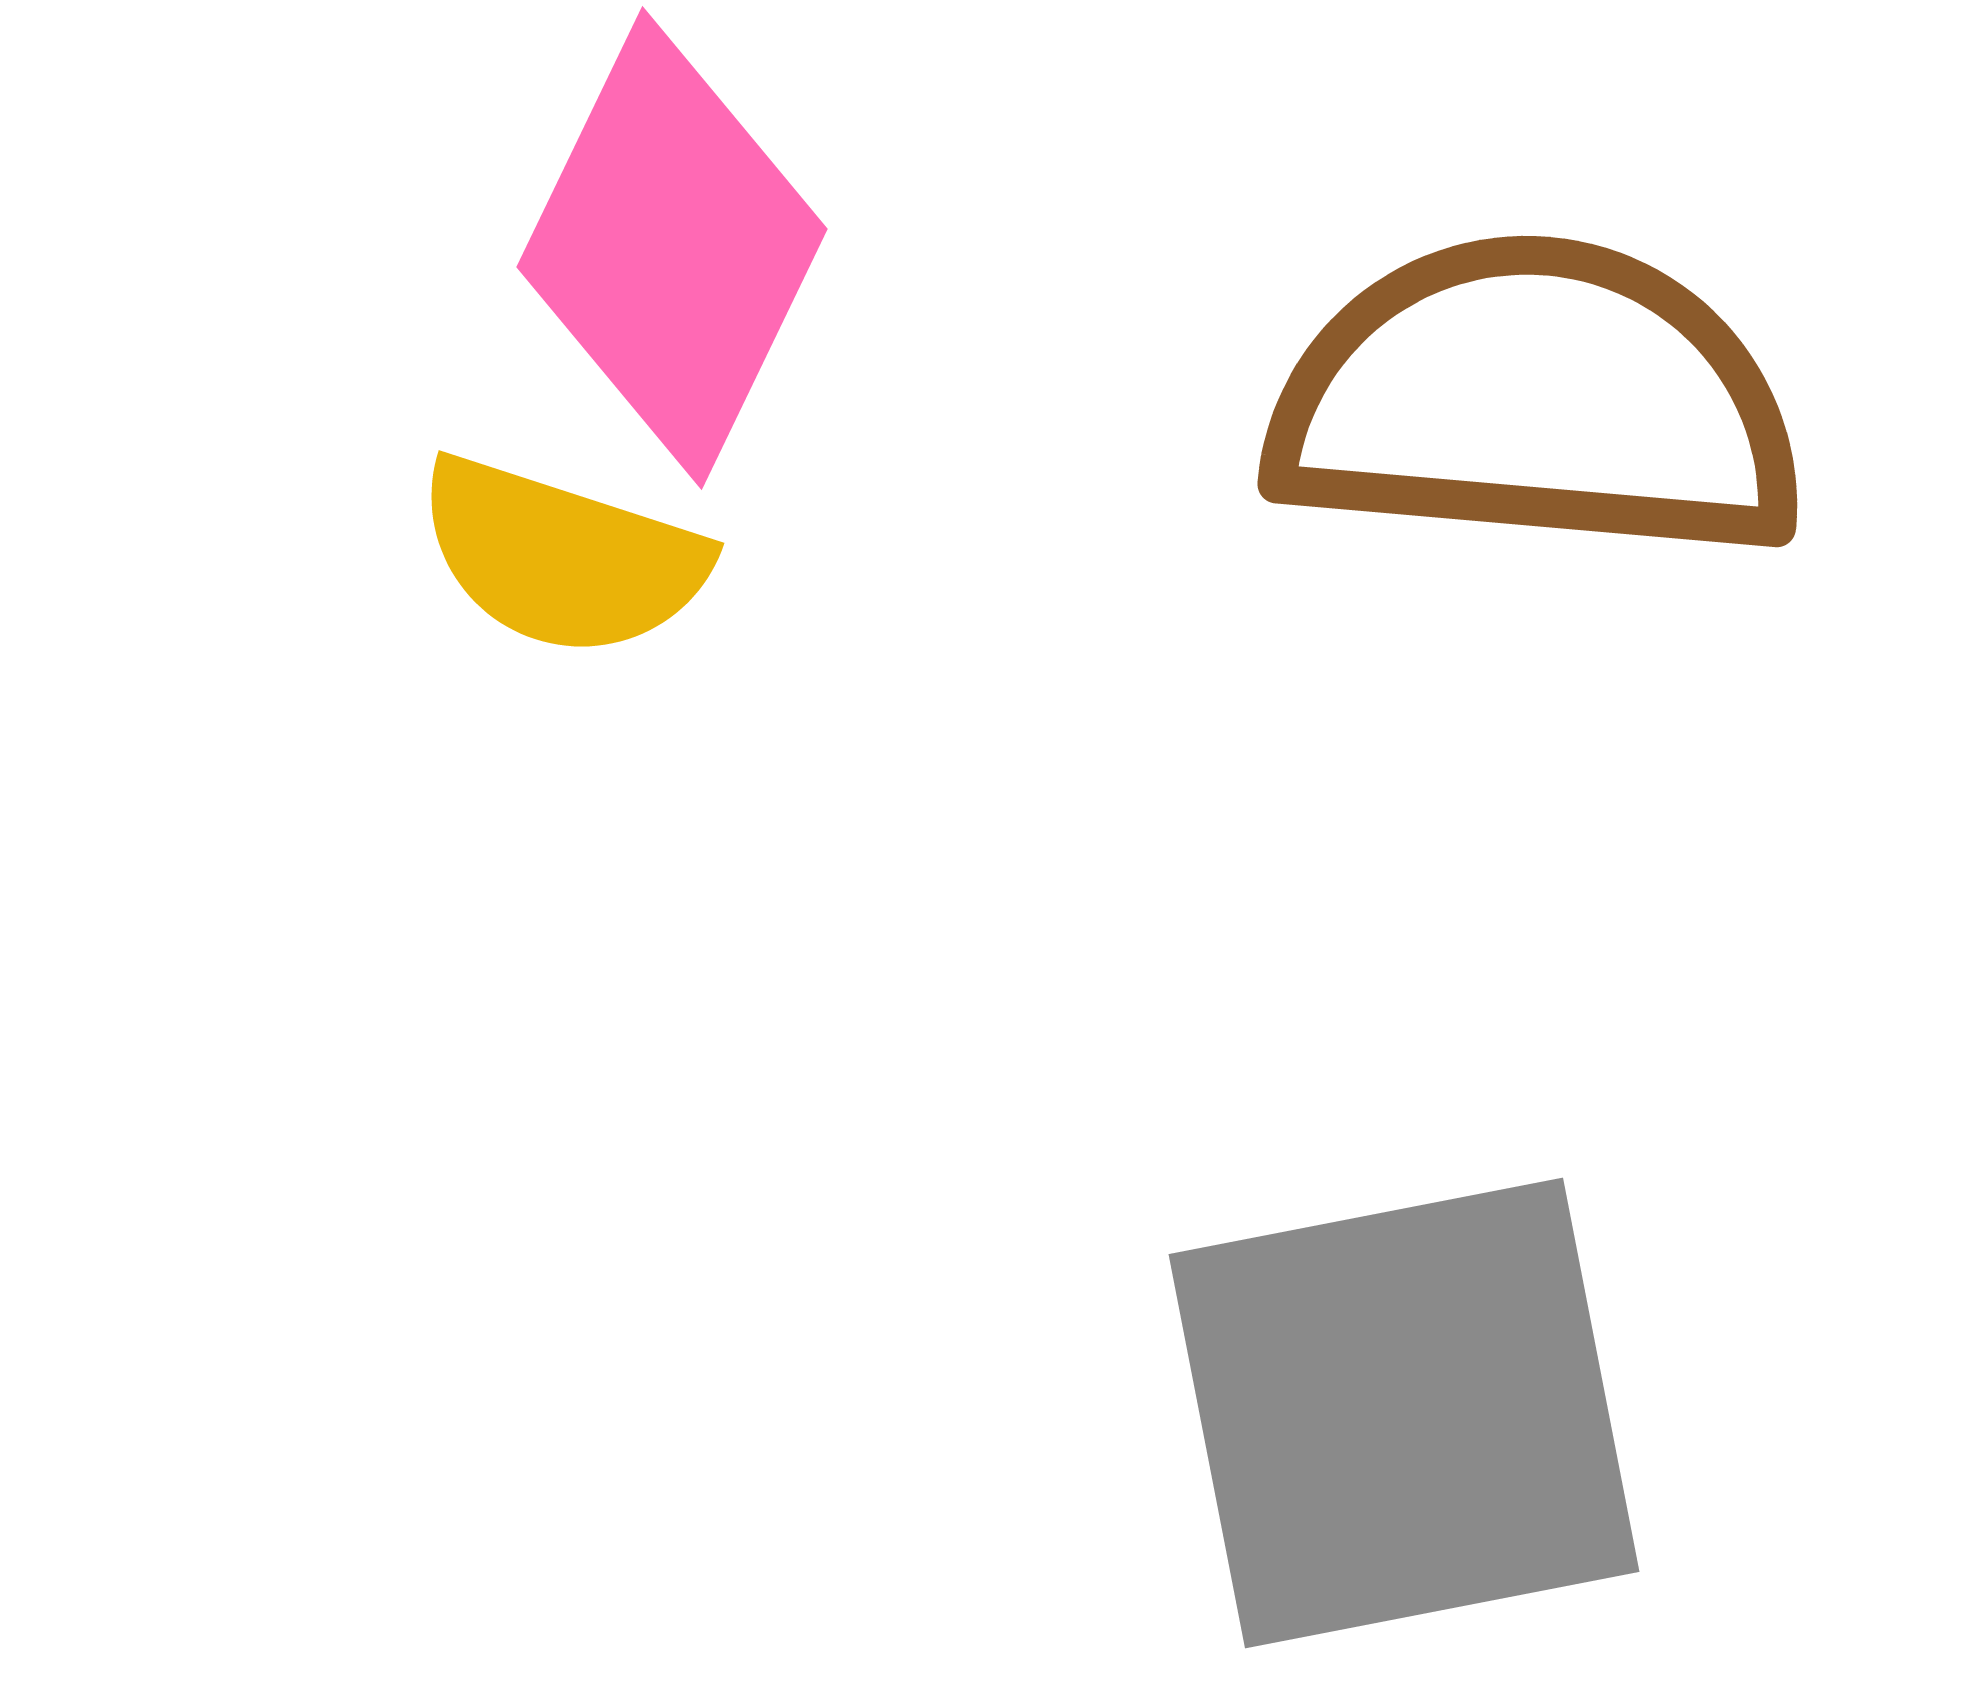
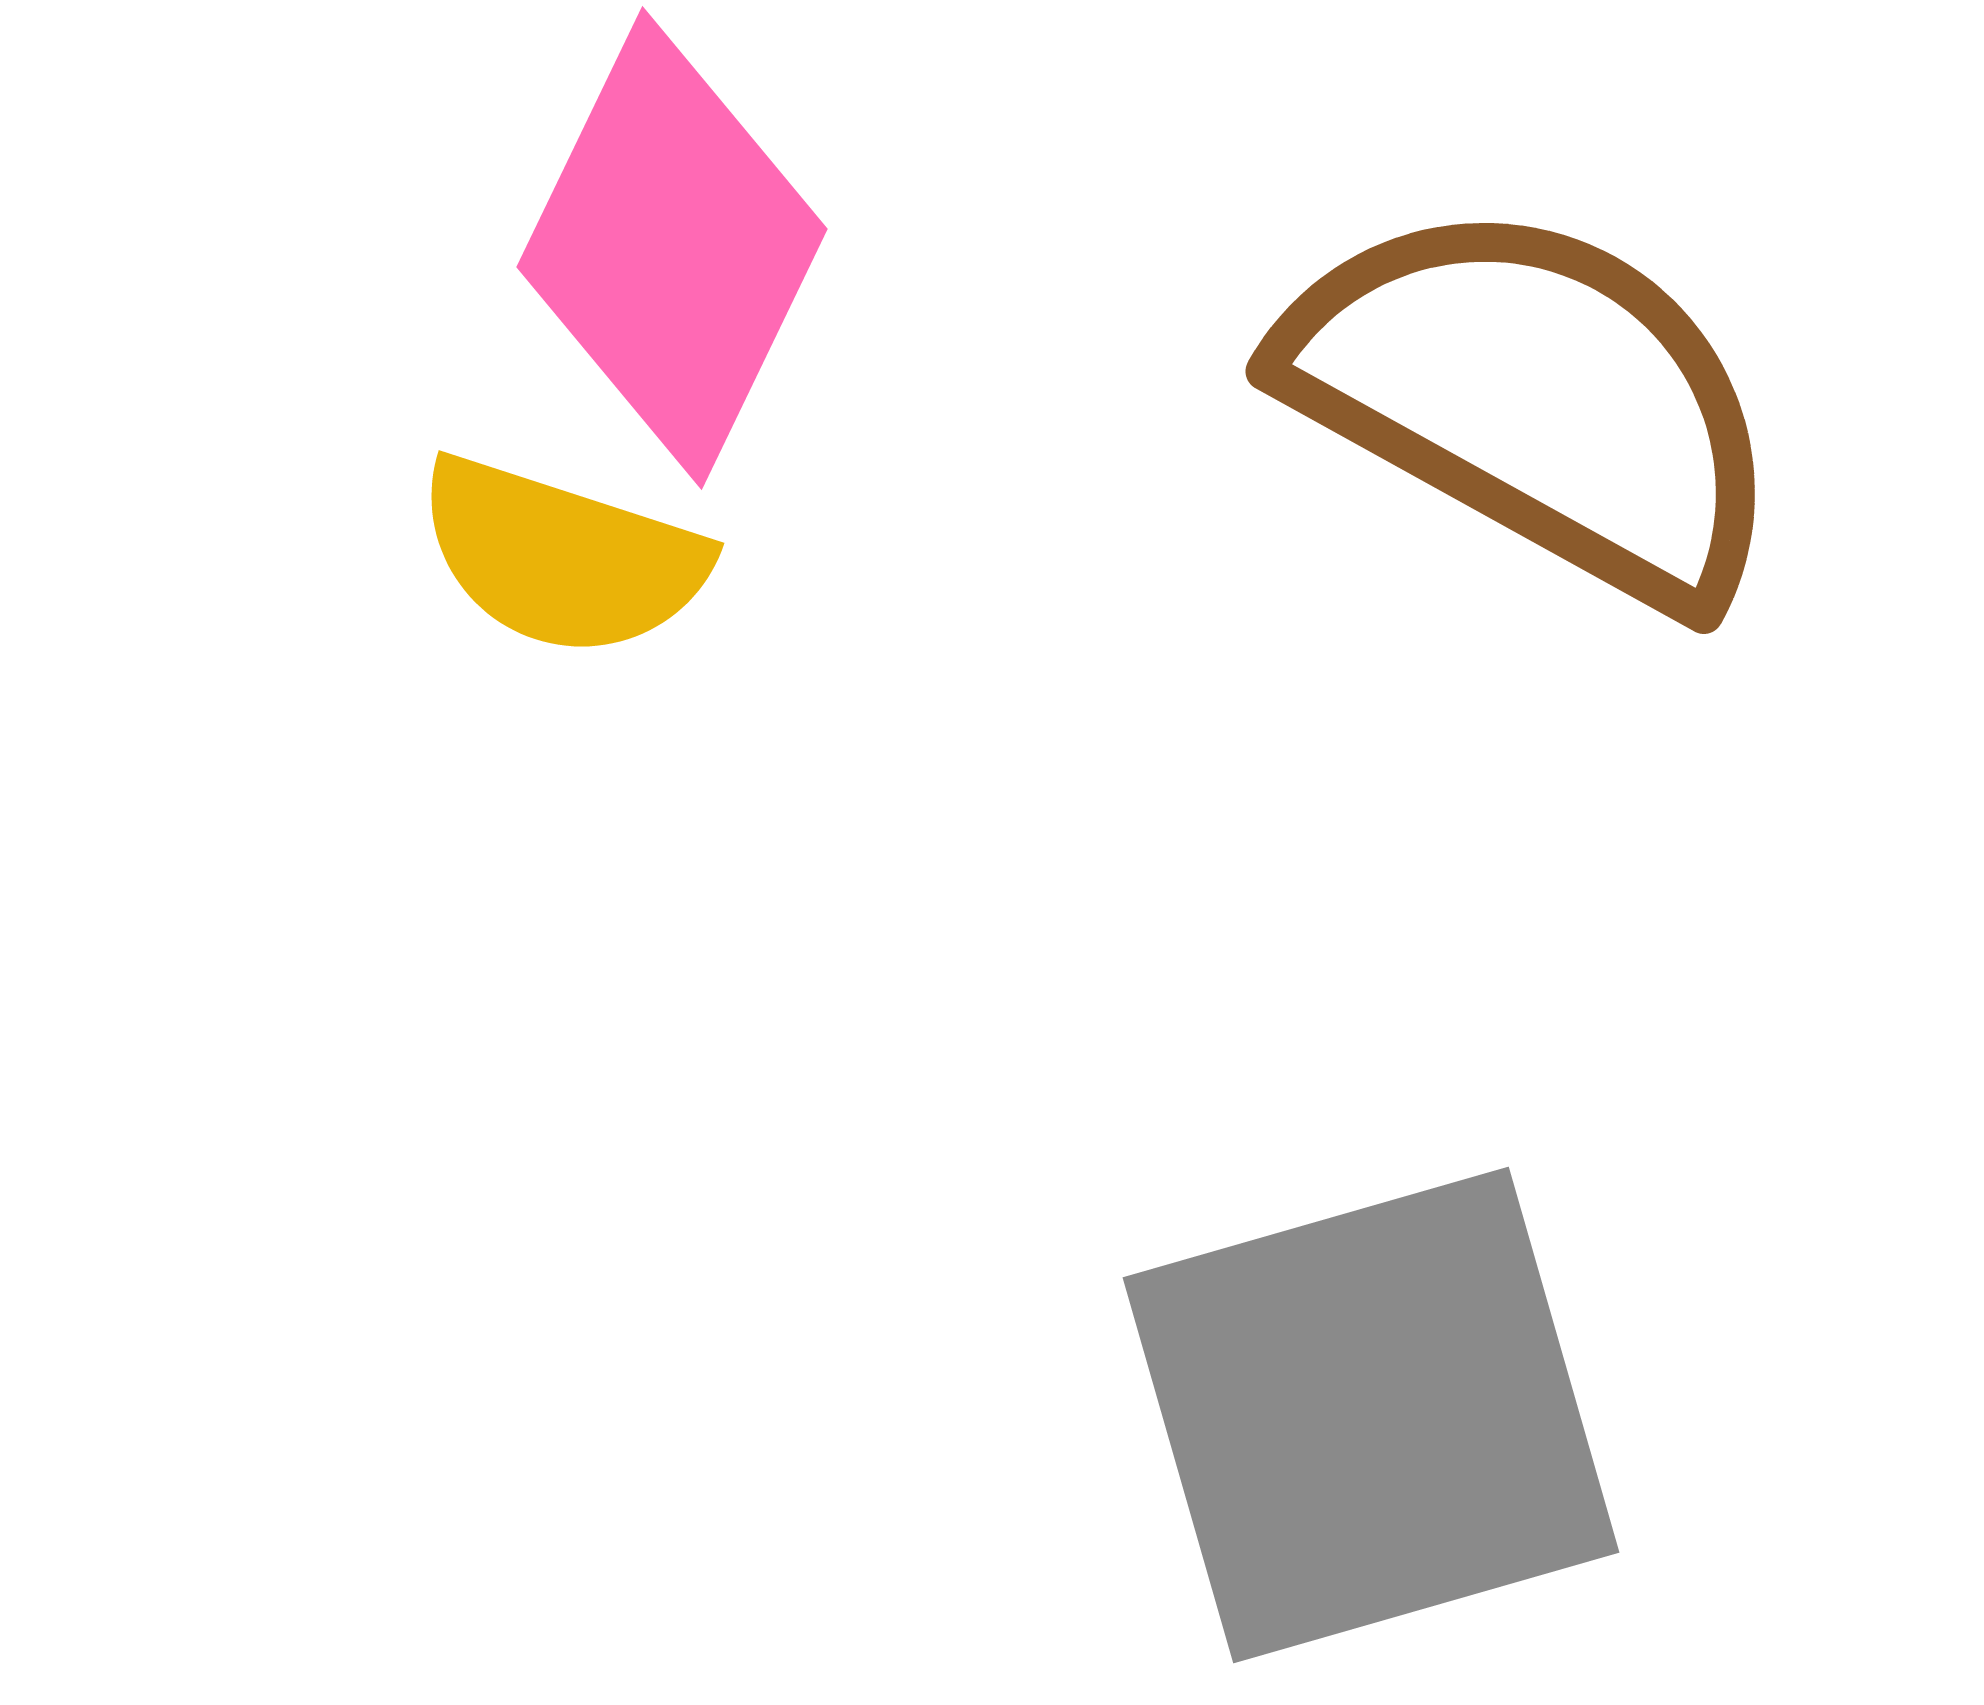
brown semicircle: rotated 24 degrees clockwise
gray square: moved 33 px left, 2 px down; rotated 5 degrees counterclockwise
